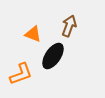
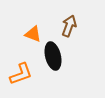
black ellipse: rotated 48 degrees counterclockwise
